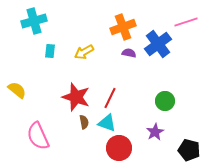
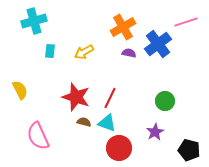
orange cross: rotated 10 degrees counterclockwise
yellow semicircle: moved 3 px right; rotated 24 degrees clockwise
brown semicircle: rotated 64 degrees counterclockwise
